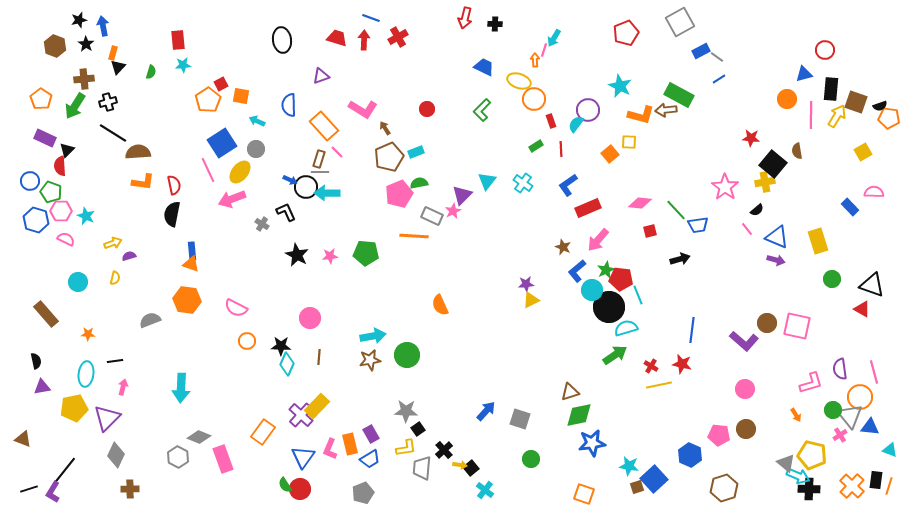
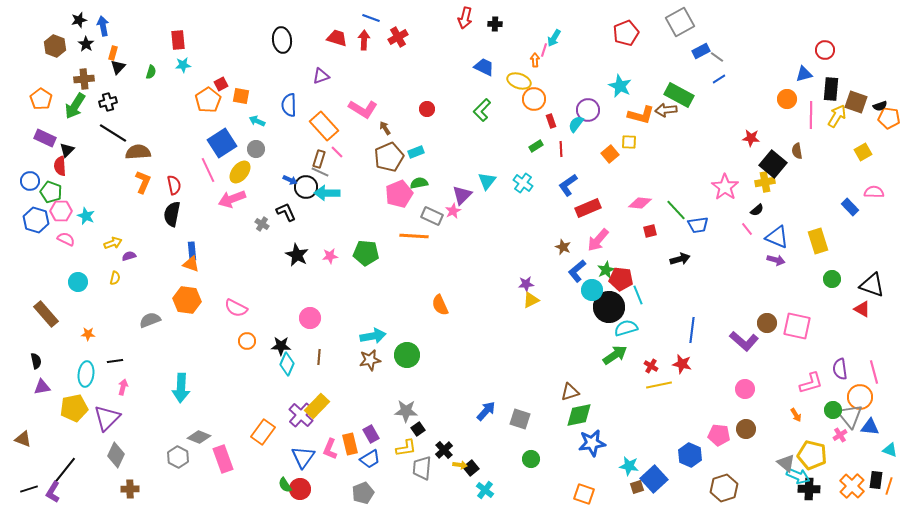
gray line at (320, 172): rotated 24 degrees clockwise
orange L-shape at (143, 182): rotated 75 degrees counterclockwise
